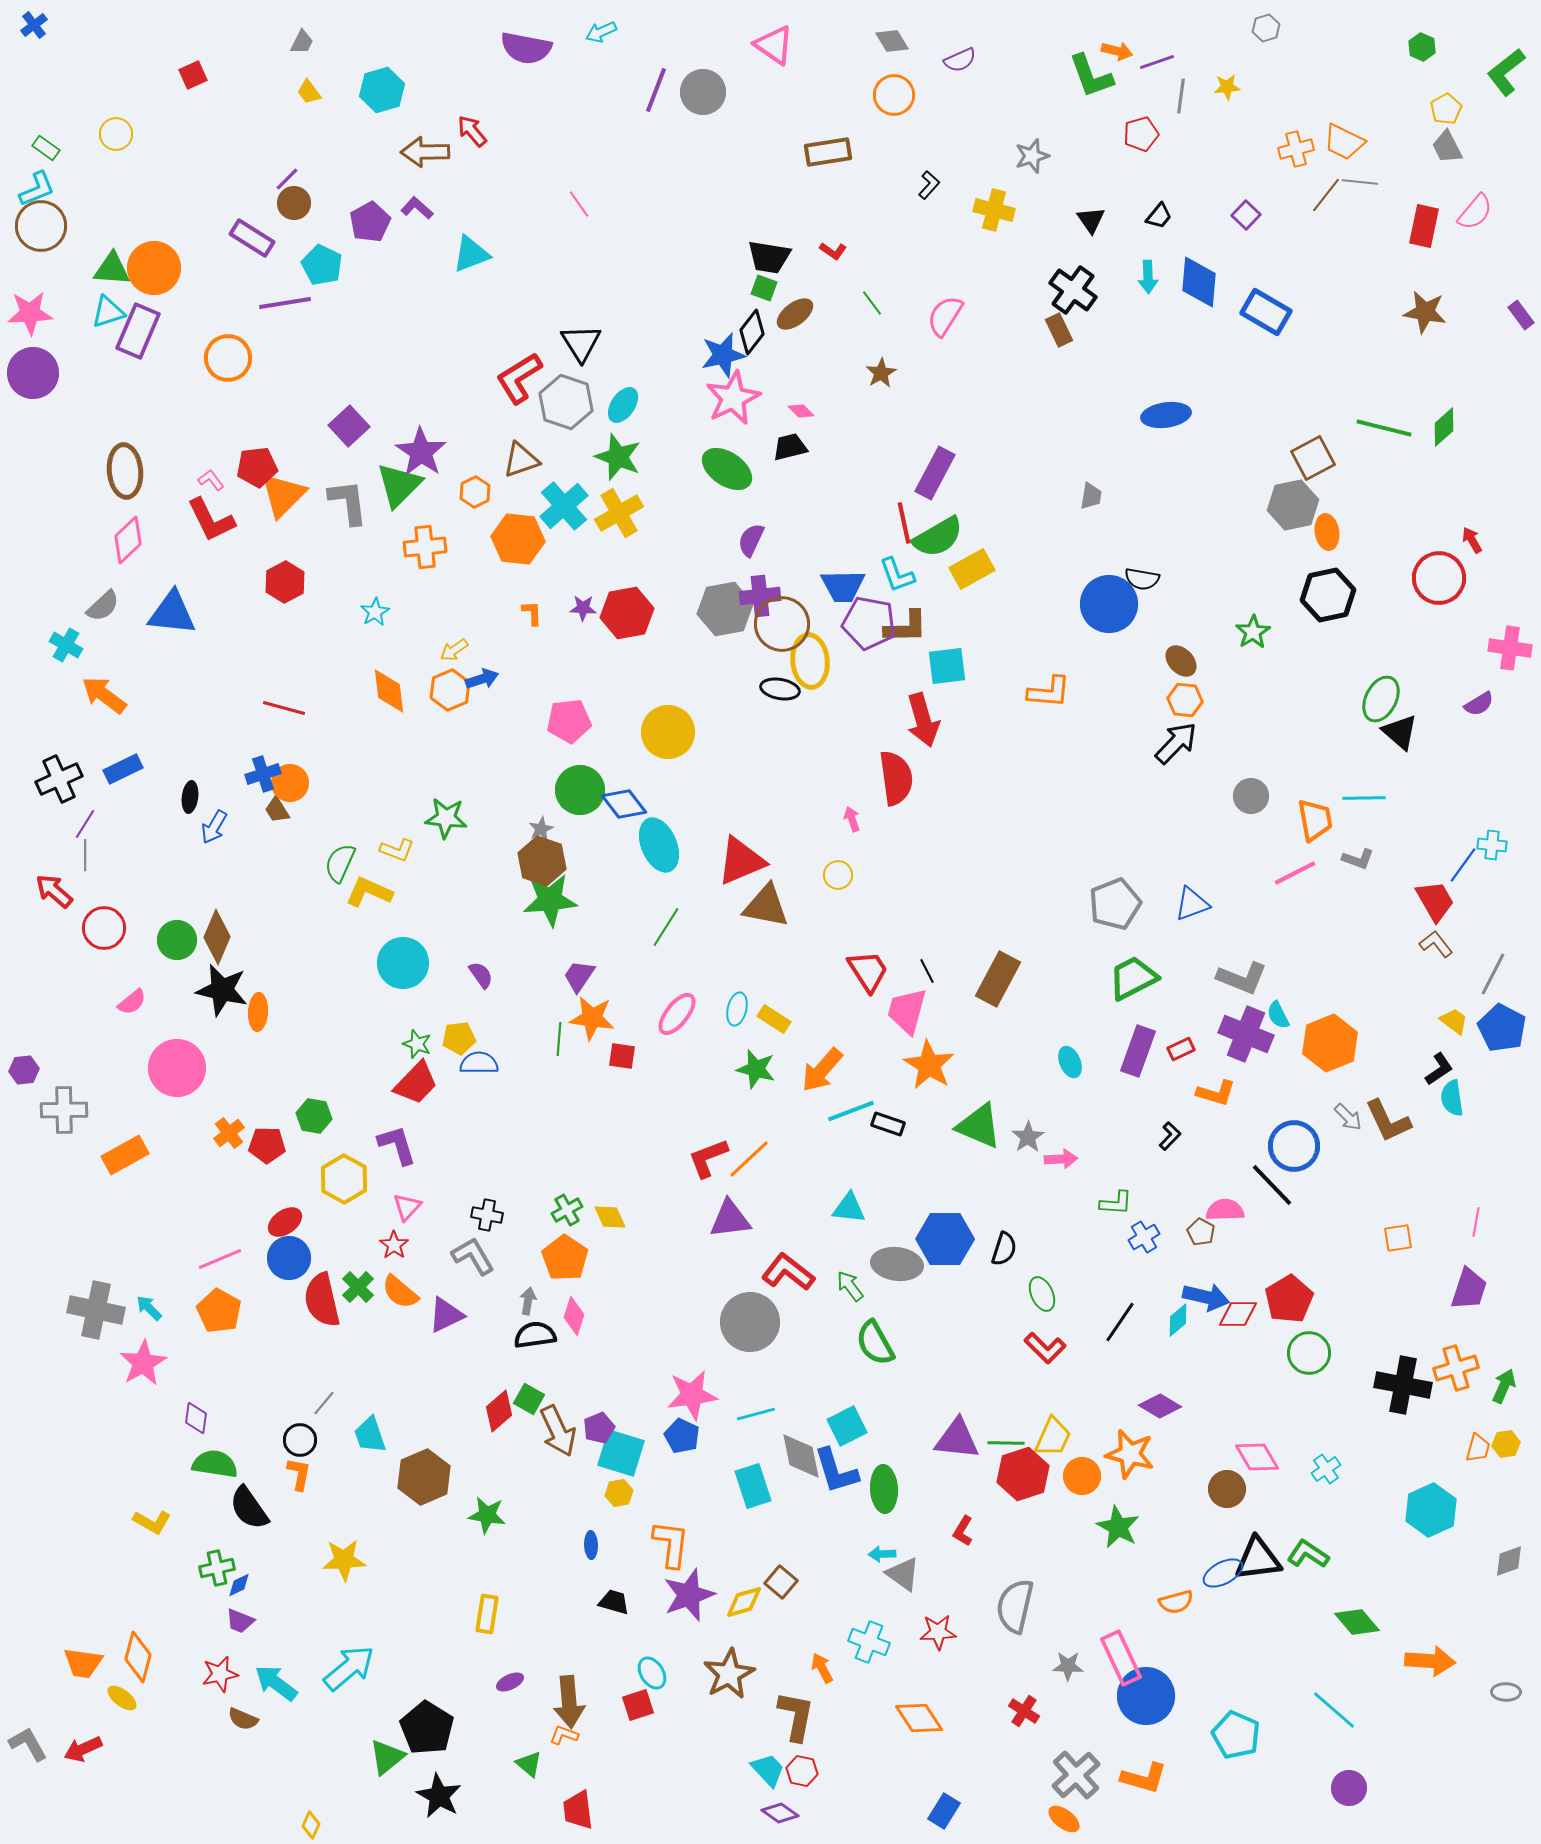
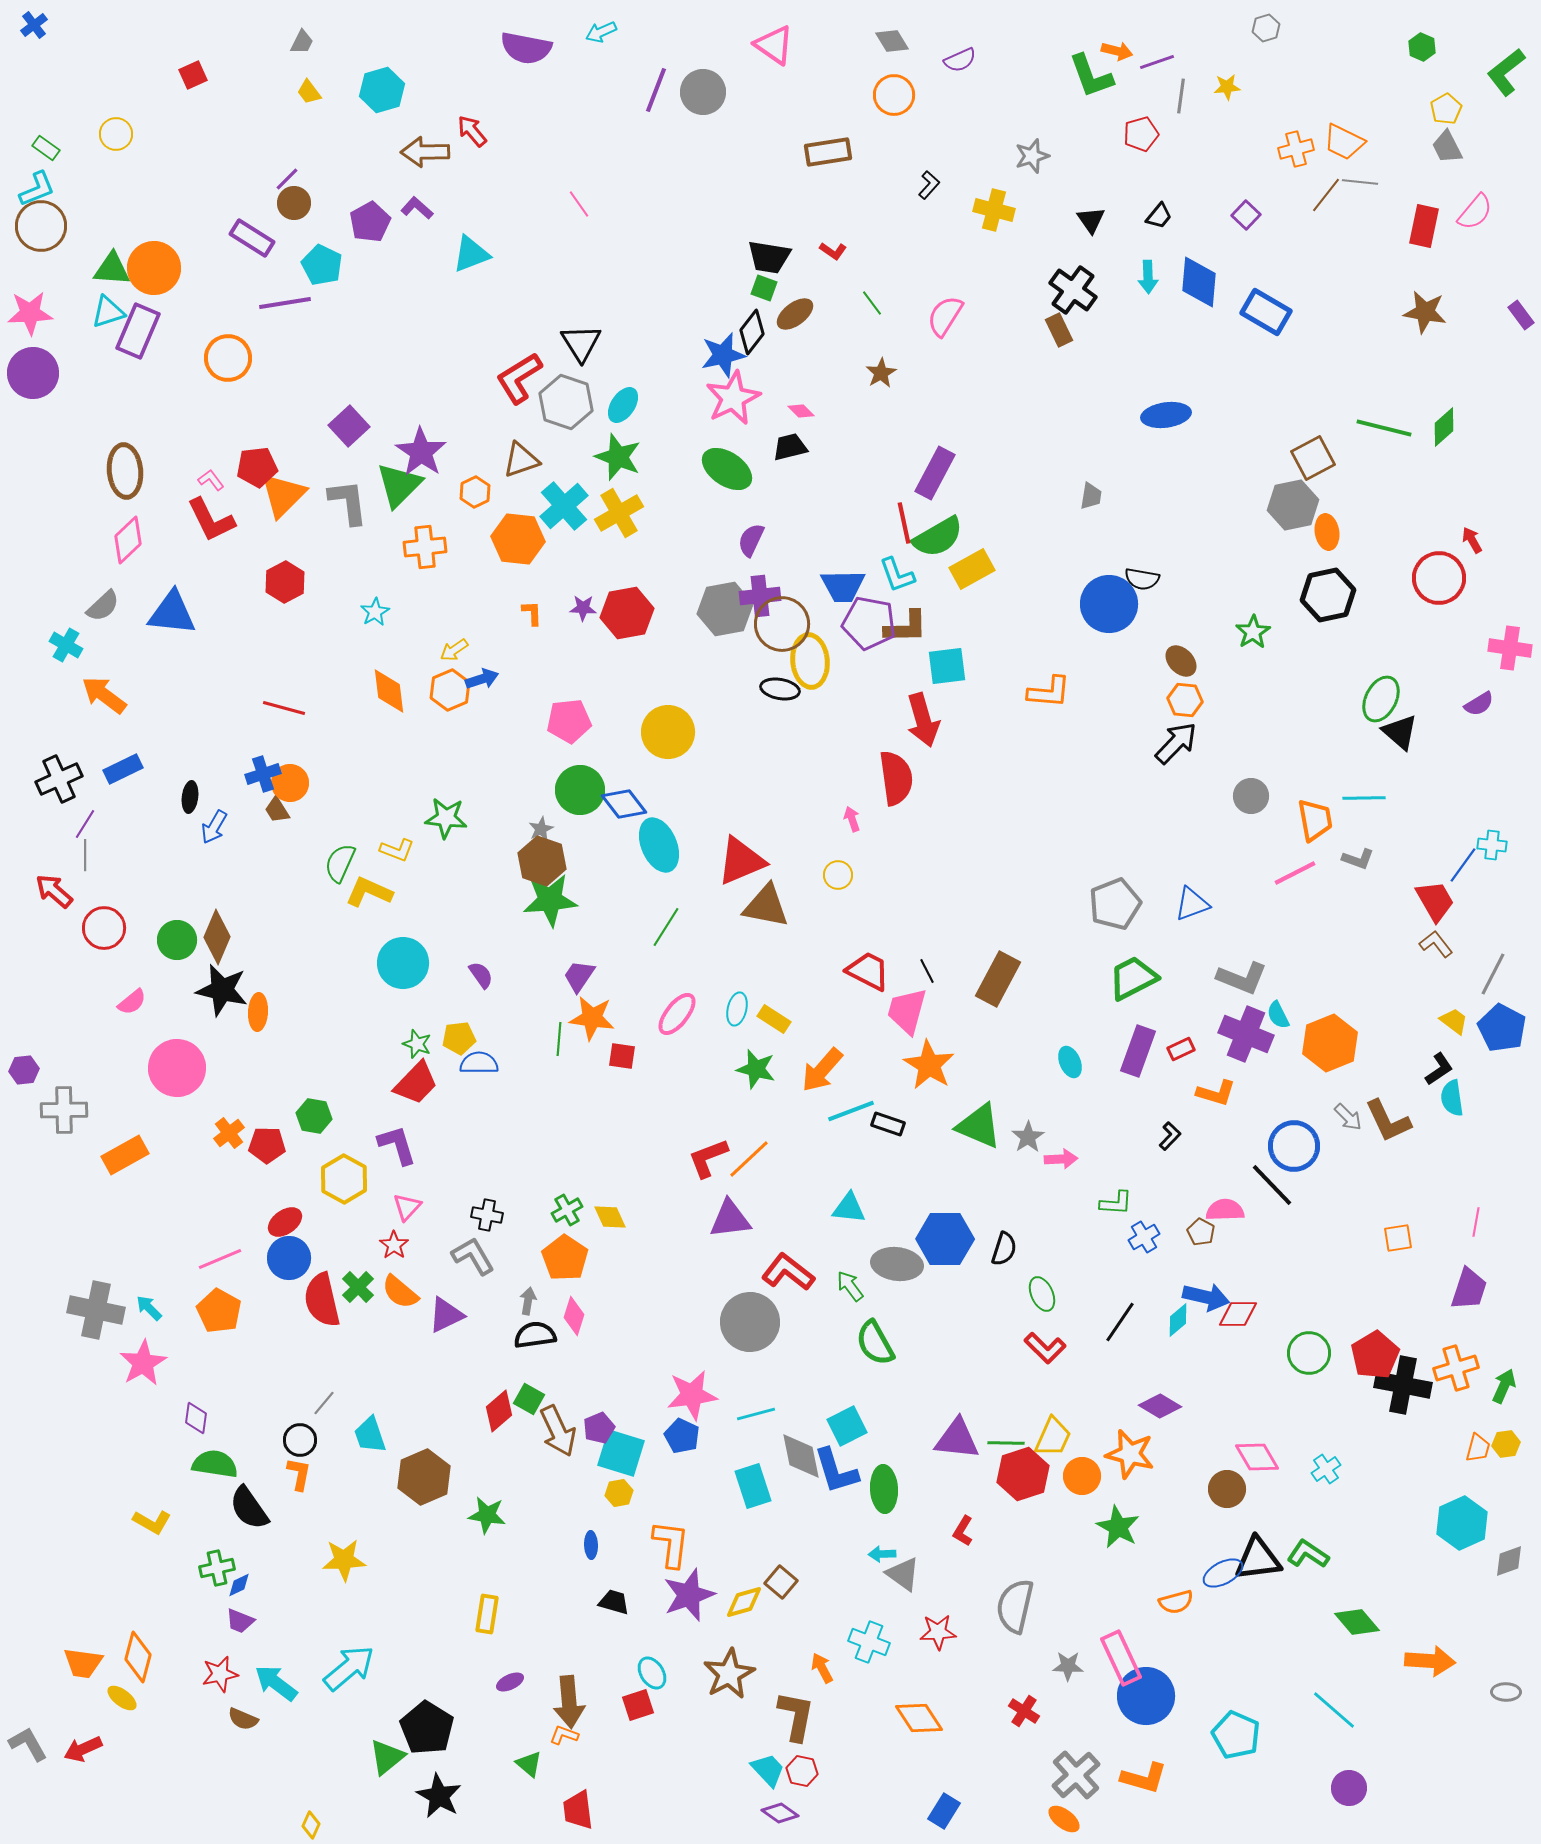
red trapezoid at (868, 971): rotated 30 degrees counterclockwise
red pentagon at (1289, 1299): moved 86 px right, 56 px down
cyan hexagon at (1431, 1510): moved 31 px right, 13 px down
